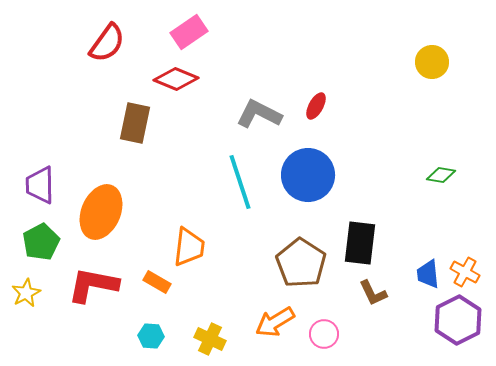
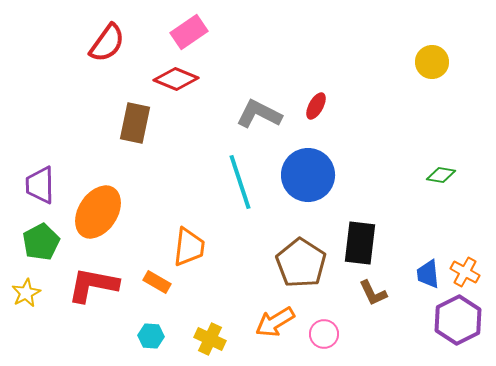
orange ellipse: moved 3 px left; rotated 10 degrees clockwise
